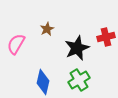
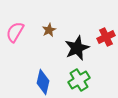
brown star: moved 2 px right, 1 px down
red cross: rotated 12 degrees counterclockwise
pink semicircle: moved 1 px left, 12 px up
